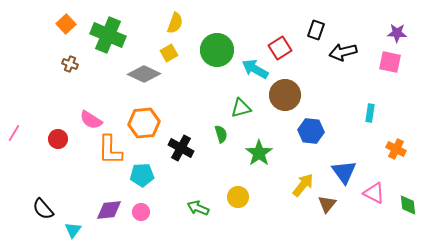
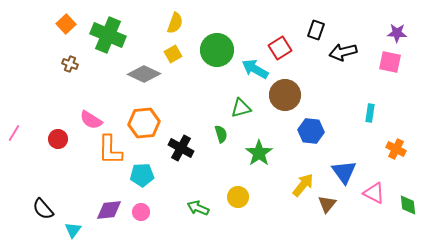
yellow square: moved 4 px right, 1 px down
